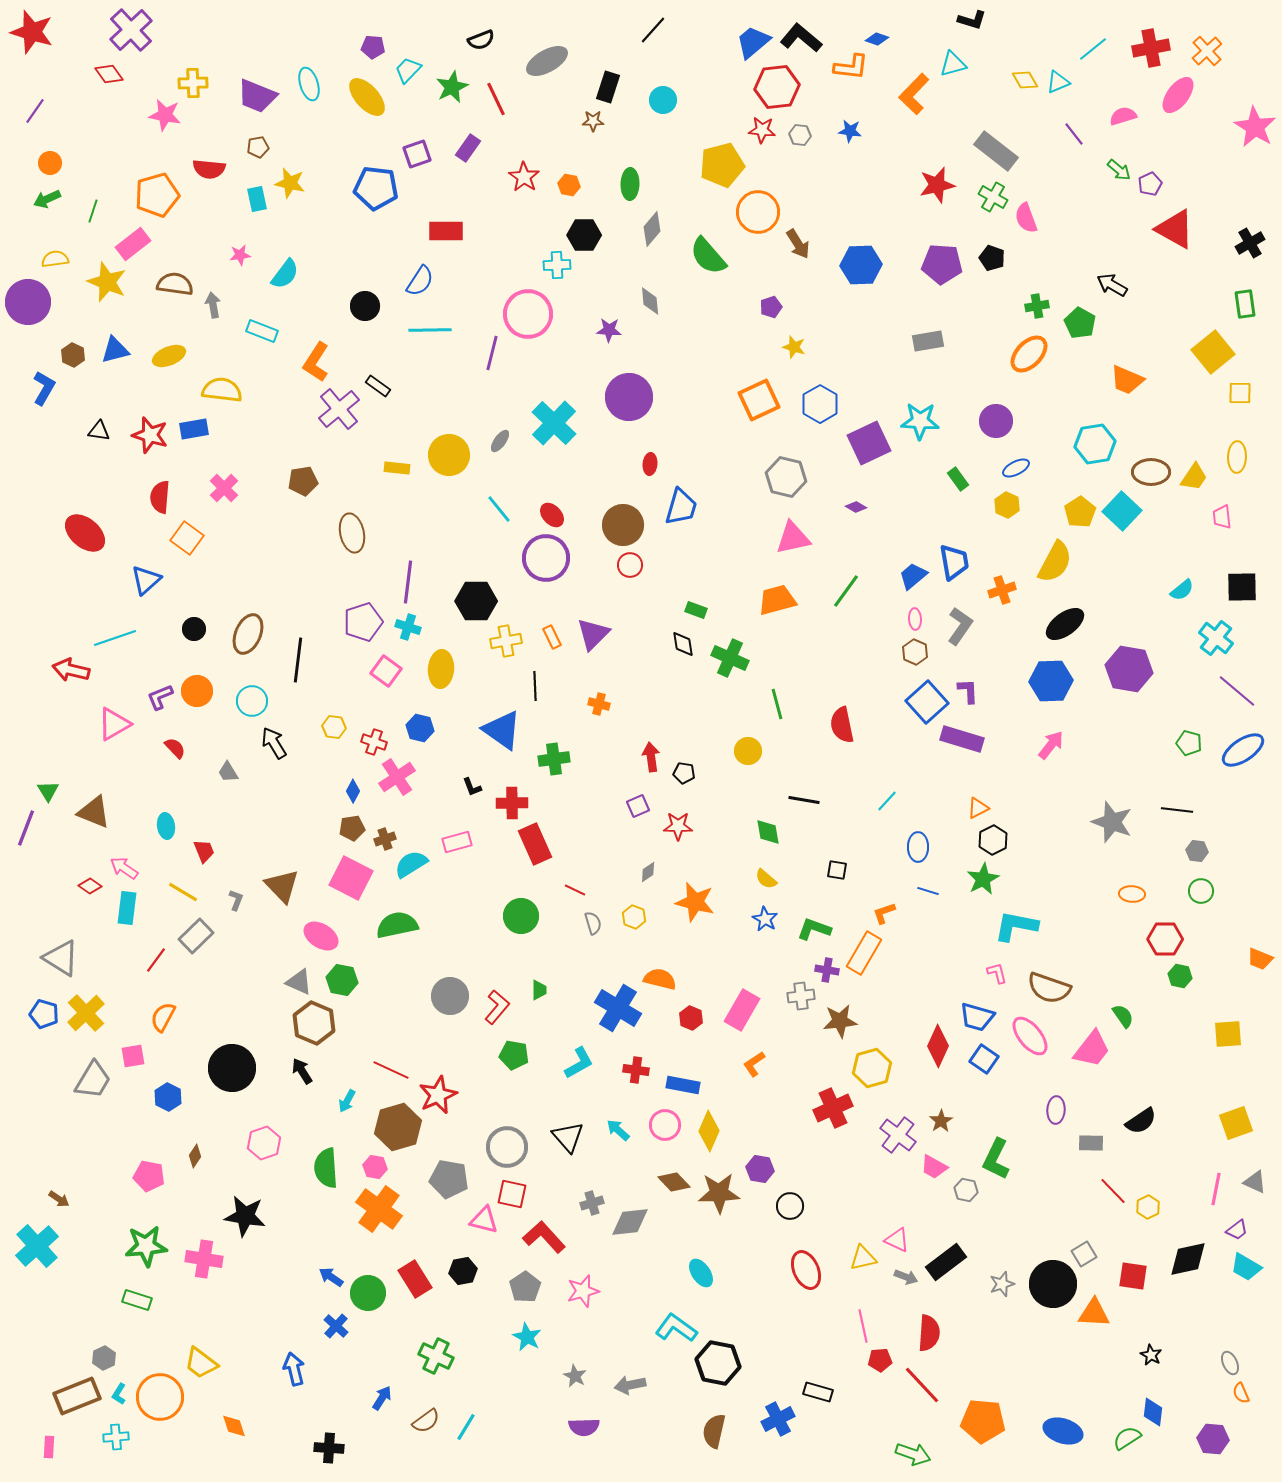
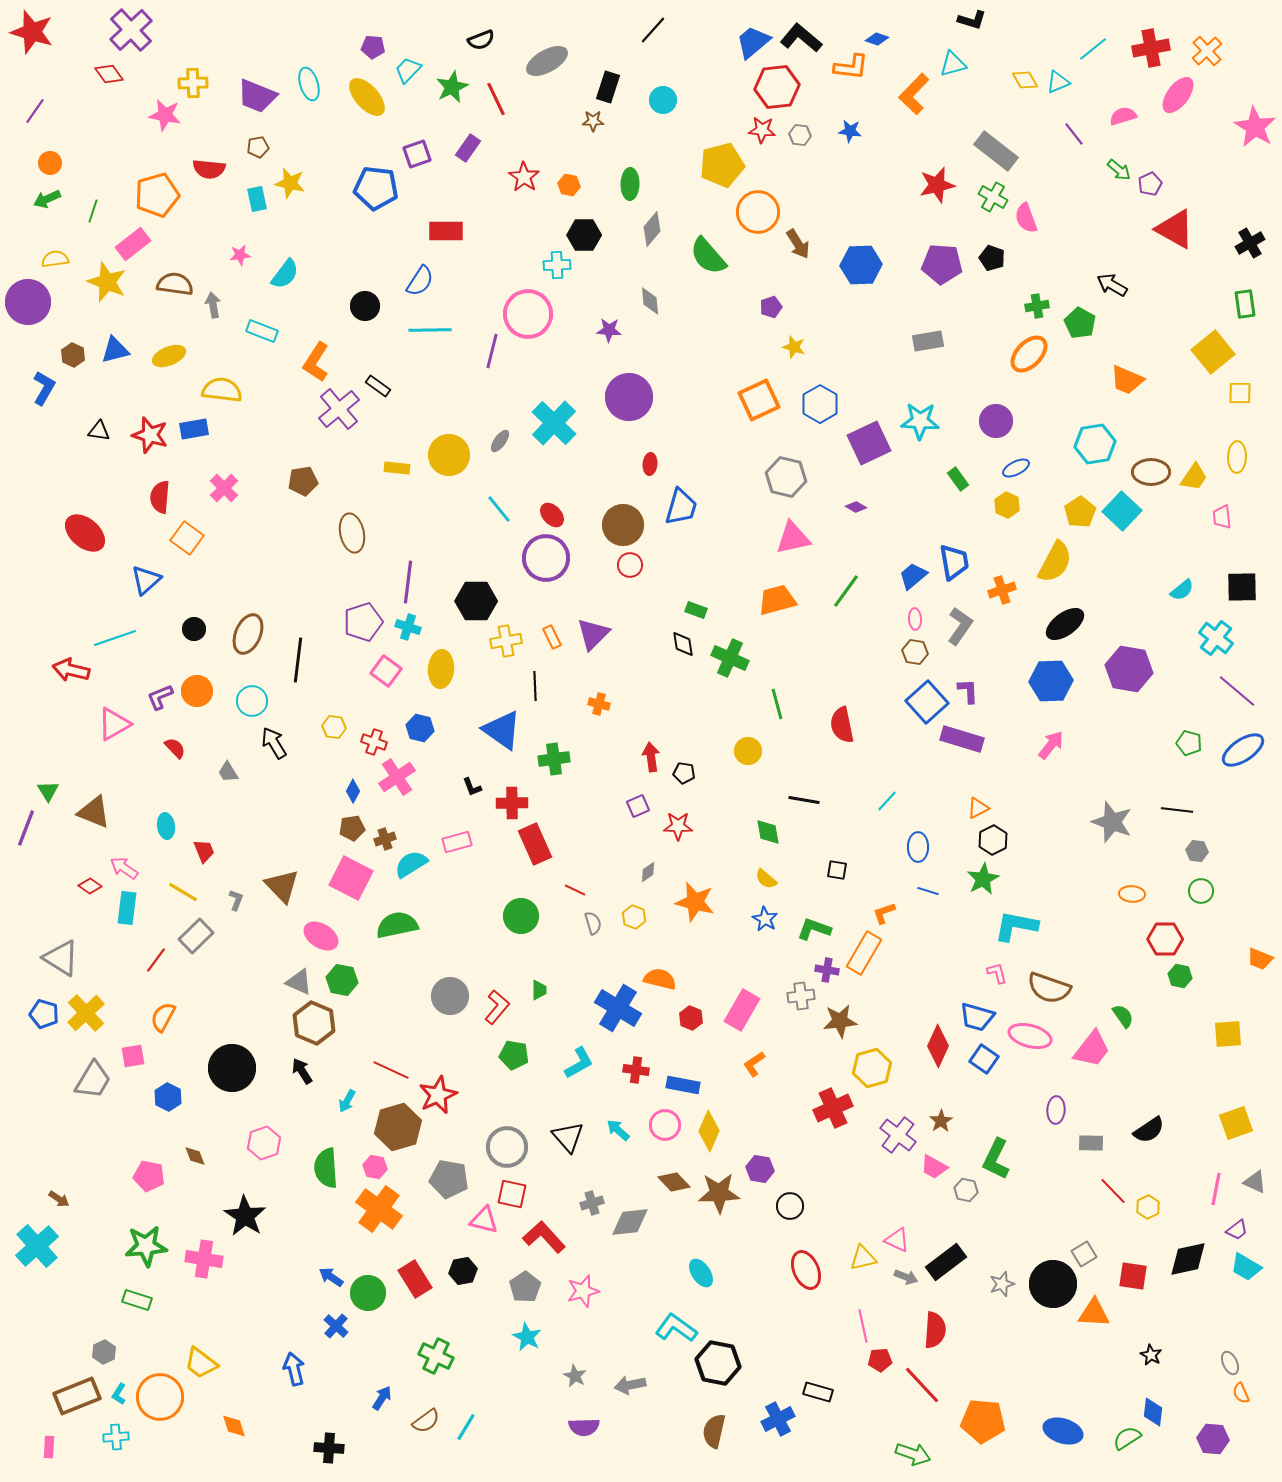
purple line at (492, 353): moved 2 px up
brown hexagon at (915, 652): rotated 15 degrees counterclockwise
pink ellipse at (1030, 1036): rotated 36 degrees counterclockwise
black semicircle at (1141, 1121): moved 8 px right, 9 px down
brown diamond at (195, 1156): rotated 55 degrees counterclockwise
black star at (245, 1216): rotated 24 degrees clockwise
red semicircle at (929, 1333): moved 6 px right, 3 px up
gray hexagon at (104, 1358): moved 6 px up
